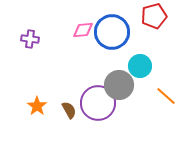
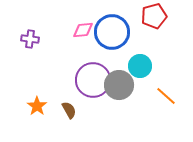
purple circle: moved 5 px left, 23 px up
